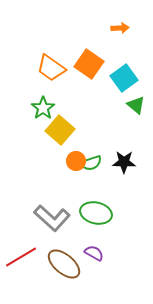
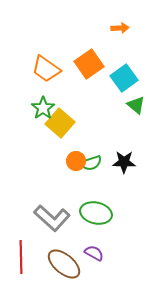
orange square: rotated 20 degrees clockwise
orange trapezoid: moved 5 px left, 1 px down
yellow square: moved 7 px up
red line: rotated 60 degrees counterclockwise
